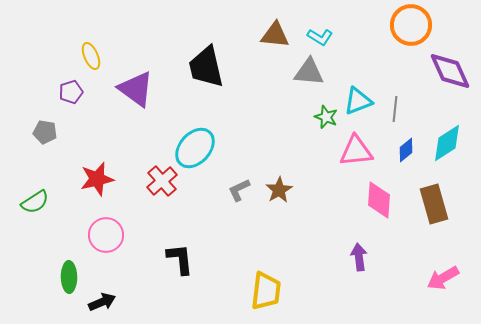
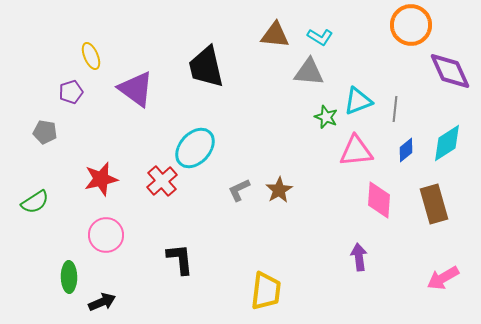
red star: moved 4 px right
